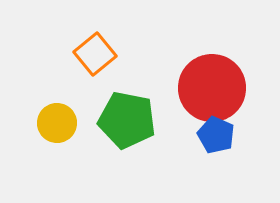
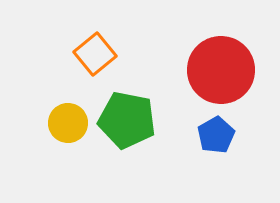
red circle: moved 9 px right, 18 px up
yellow circle: moved 11 px right
blue pentagon: rotated 18 degrees clockwise
